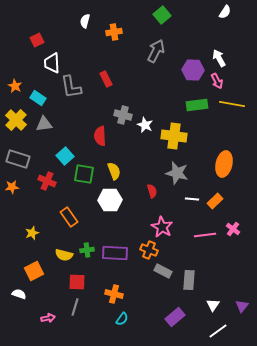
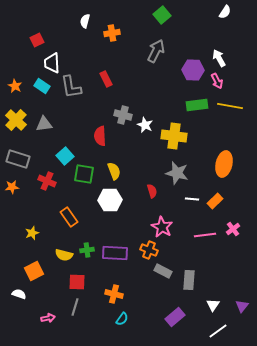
orange cross at (114, 32): moved 2 px left, 1 px down
cyan rectangle at (38, 98): moved 4 px right, 12 px up
yellow line at (232, 104): moved 2 px left, 2 px down
pink cross at (233, 229): rotated 16 degrees clockwise
